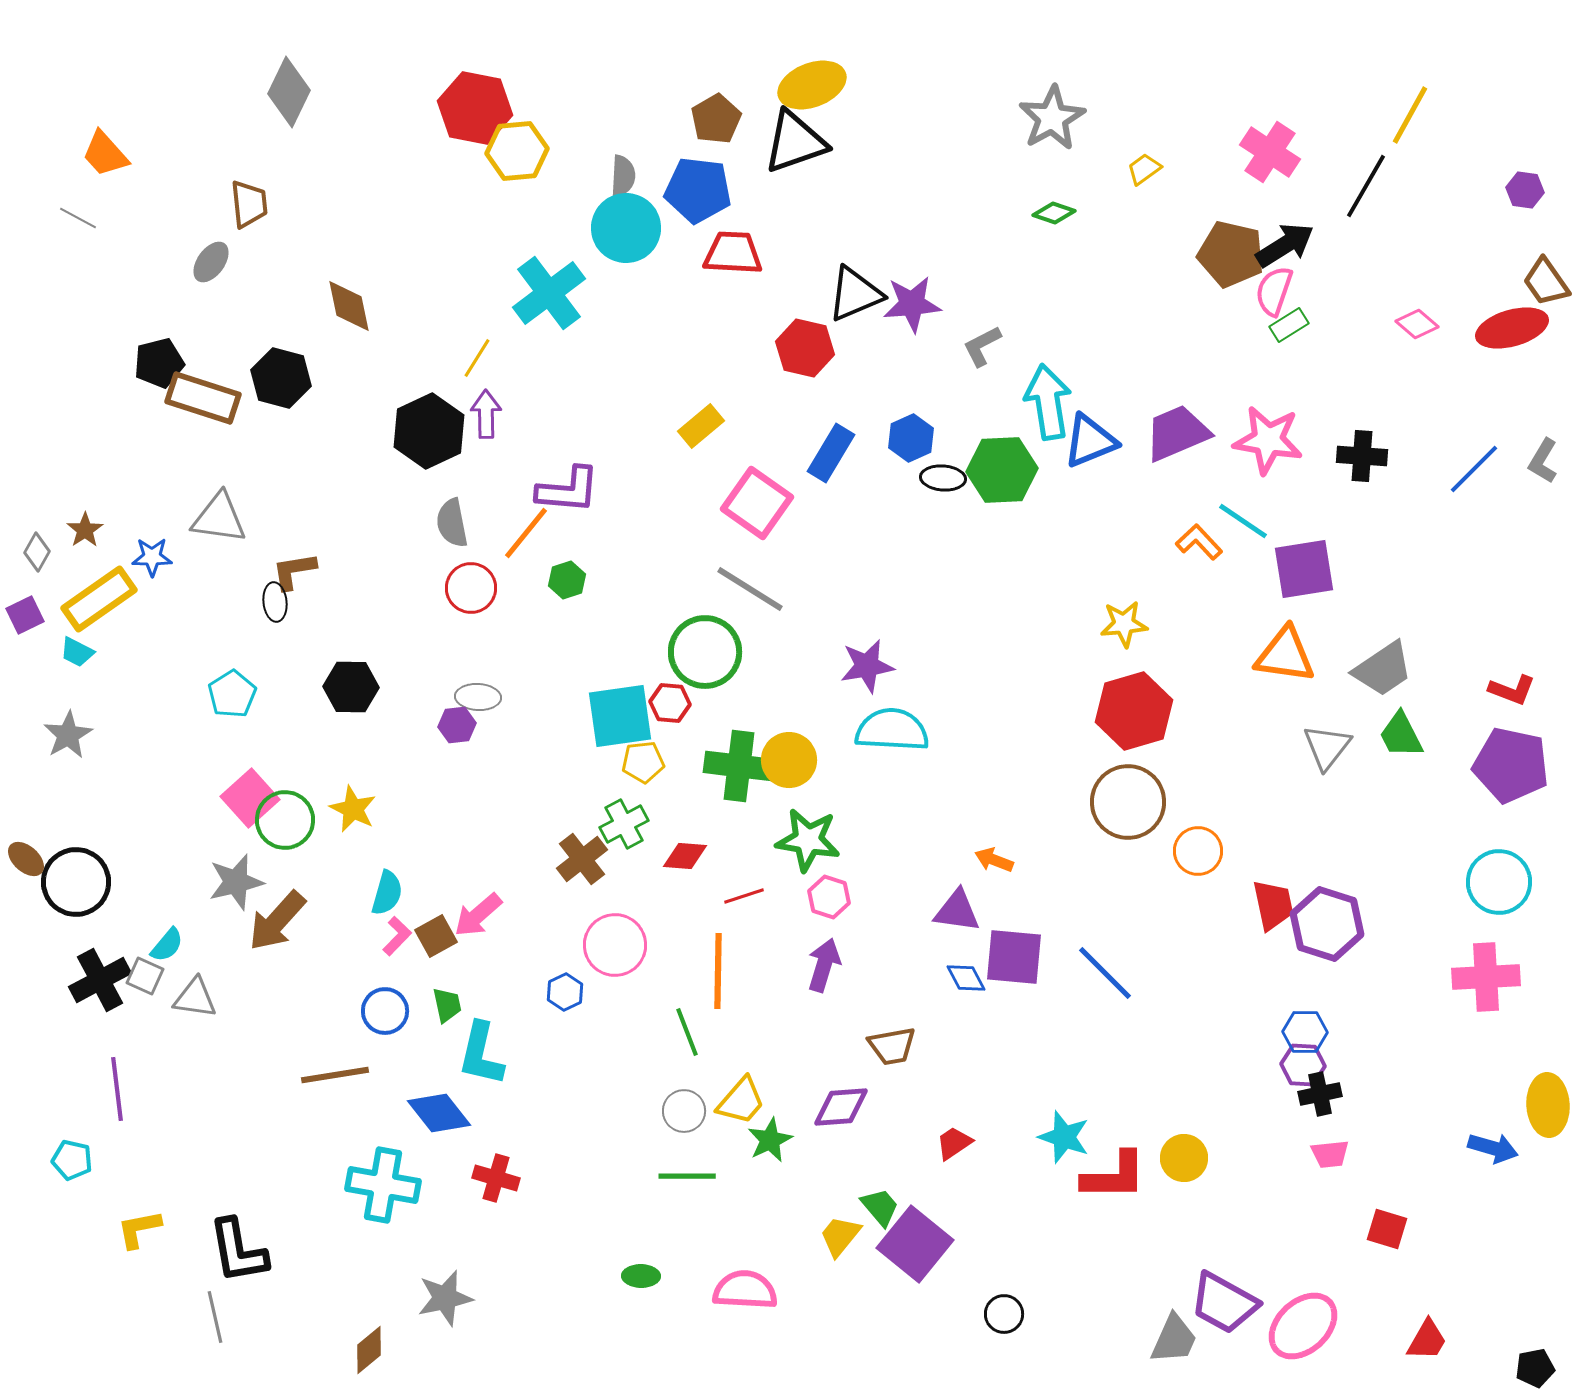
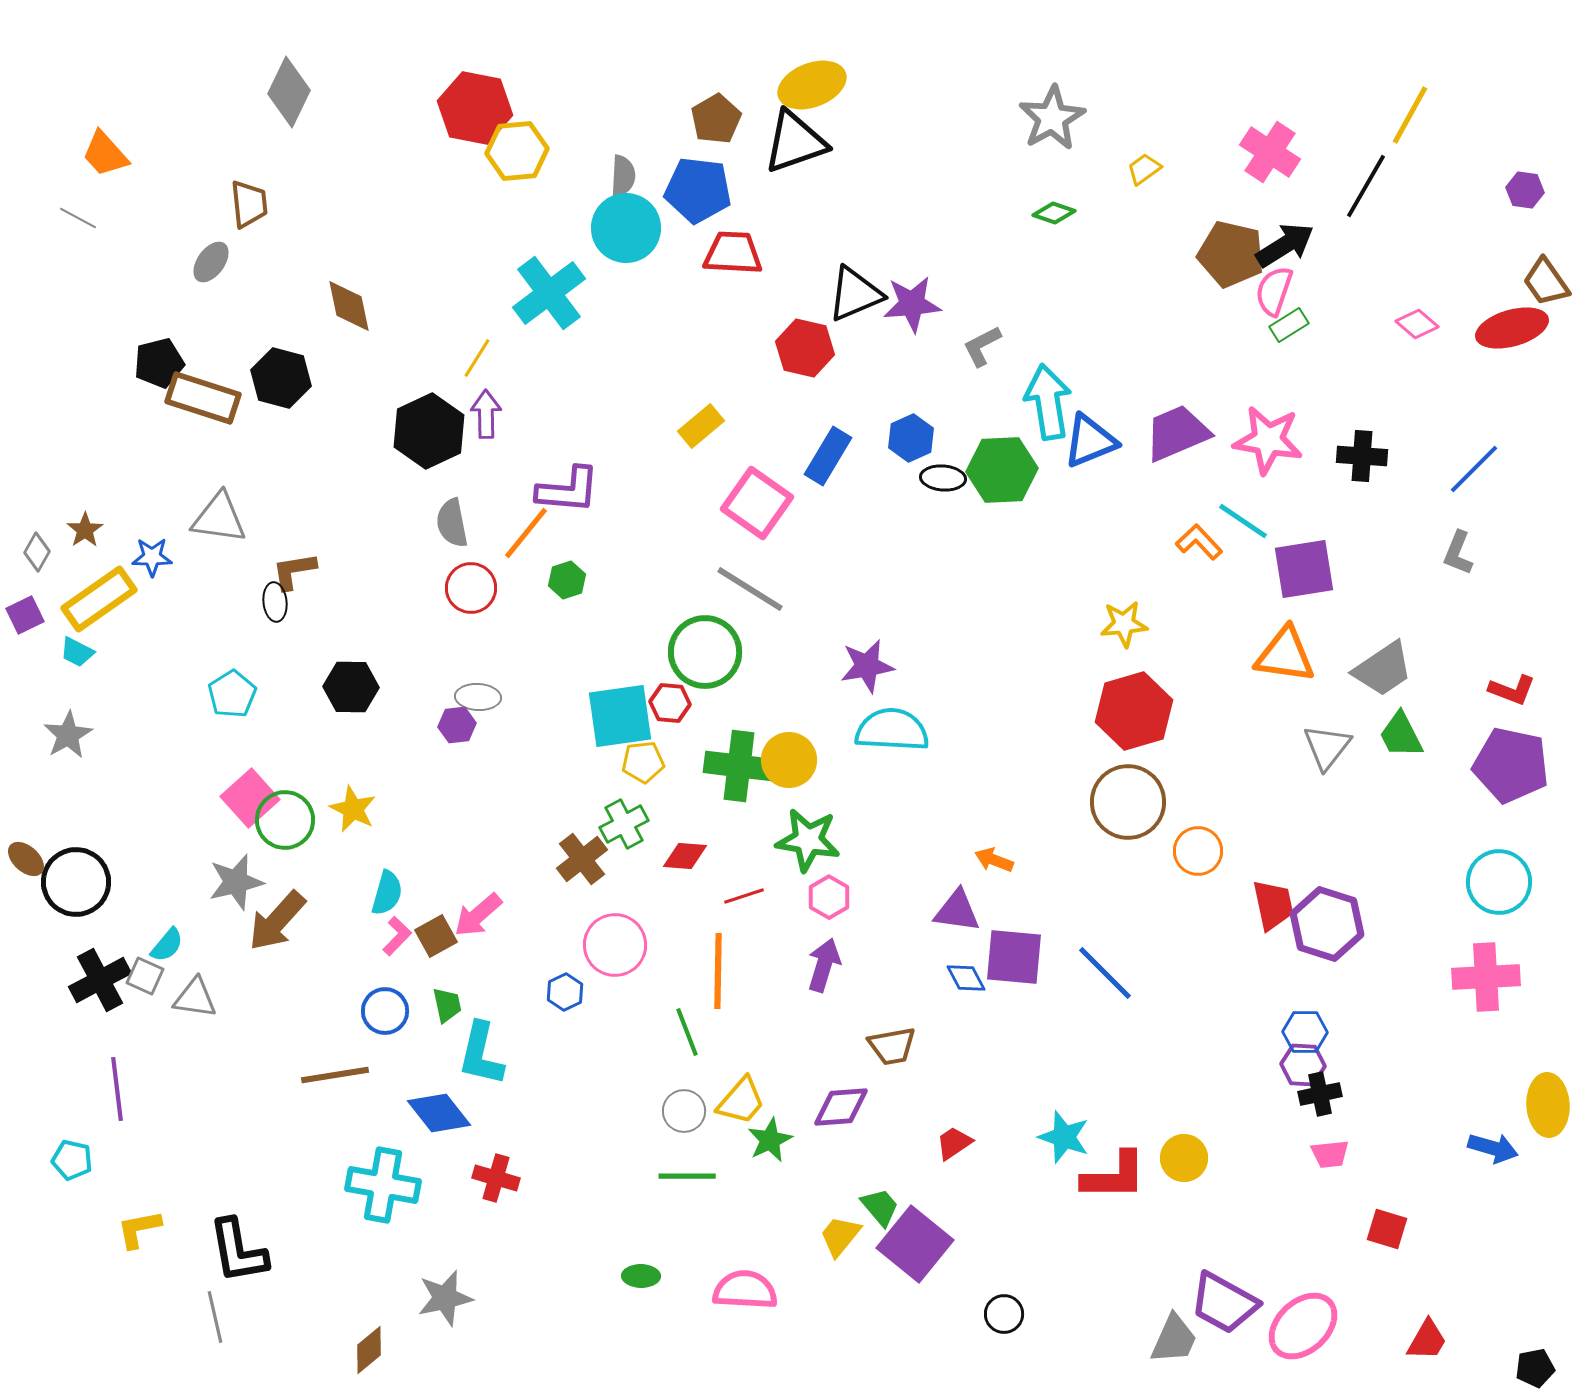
blue rectangle at (831, 453): moved 3 px left, 3 px down
gray L-shape at (1543, 461): moved 85 px left, 92 px down; rotated 9 degrees counterclockwise
pink hexagon at (829, 897): rotated 12 degrees clockwise
